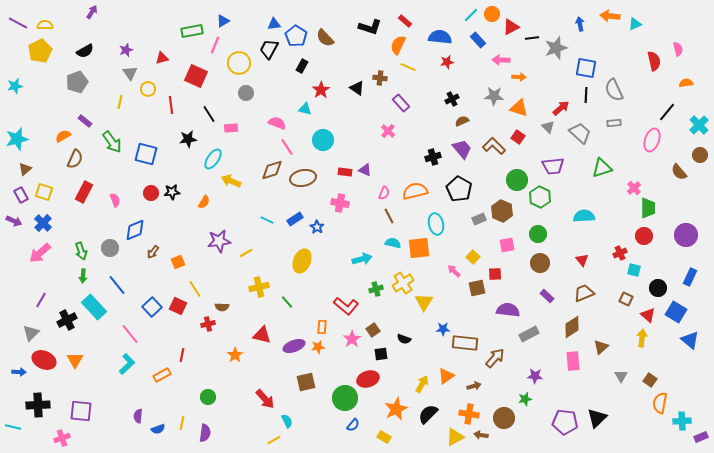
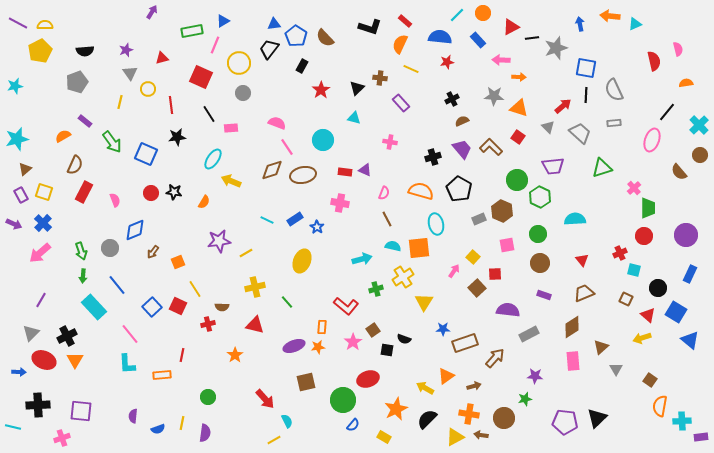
purple arrow at (92, 12): moved 60 px right
orange circle at (492, 14): moved 9 px left, 1 px up
cyan line at (471, 15): moved 14 px left
orange semicircle at (398, 45): moved 2 px right, 1 px up
black trapezoid at (269, 49): rotated 10 degrees clockwise
black semicircle at (85, 51): rotated 24 degrees clockwise
yellow line at (408, 67): moved 3 px right, 2 px down
red square at (196, 76): moved 5 px right, 1 px down
black triangle at (357, 88): rotated 42 degrees clockwise
gray circle at (246, 93): moved 3 px left
red arrow at (561, 108): moved 2 px right, 2 px up
cyan triangle at (305, 109): moved 49 px right, 9 px down
pink cross at (388, 131): moved 2 px right, 11 px down; rotated 32 degrees counterclockwise
black star at (188, 139): moved 11 px left, 2 px up
brown L-shape at (494, 146): moved 3 px left, 1 px down
blue square at (146, 154): rotated 10 degrees clockwise
brown semicircle at (75, 159): moved 6 px down
brown ellipse at (303, 178): moved 3 px up
orange semicircle at (415, 191): moved 6 px right; rotated 30 degrees clockwise
black star at (172, 192): moved 2 px right; rotated 14 degrees clockwise
brown line at (389, 216): moved 2 px left, 3 px down
cyan semicircle at (584, 216): moved 9 px left, 3 px down
purple arrow at (14, 221): moved 3 px down
cyan semicircle at (393, 243): moved 3 px down
pink arrow at (454, 271): rotated 80 degrees clockwise
blue rectangle at (690, 277): moved 3 px up
yellow cross at (403, 283): moved 6 px up
yellow cross at (259, 287): moved 4 px left
brown square at (477, 288): rotated 30 degrees counterclockwise
purple rectangle at (547, 296): moved 3 px left, 1 px up; rotated 24 degrees counterclockwise
black cross at (67, 320): moved 16 px down
red triangle at (262, 335): moved 7 px left, 10 px up
yellow arrow at (642, 338): rotated 114 degrees counterclockwise
pink star at (352, 339): moved 1 px right, 3 px down
brown rectangle at (465, 343): rotated 25 degrees counterclockwise
black square at (381, 354): moved 6 px right, 4 px up; rotated 16 degrees clockwise
cyan L-shape at (127, 364): rotated 130 degrees clockwise
orange rectangle at (162, 375): rotated 24 degrees clockwise
gray triangle at (621, 376): moved 5 px left, 7 px up
yellow arrow at (422, 384): moved 3 px right, 4 px down; rotated 90 degrees counterclockwise
green circle at (345, 398): moved 2 px left, 2 px down
orange semicircle at (660, 403): moved 3 px down
black semicircle at (428, 414): moved 1 px left, 5 px down
purple semicircle at (138, 416): moved 5 px left
purple rectangle at (701, 437): rotated 16 degrees clockwise
